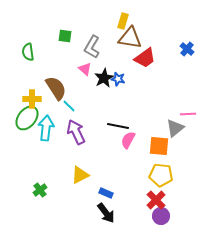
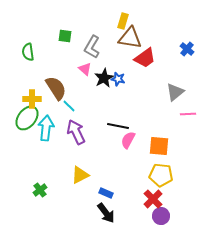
gray triangle: moved 36 px up
red cross: moved 3 px left, 1 px up
